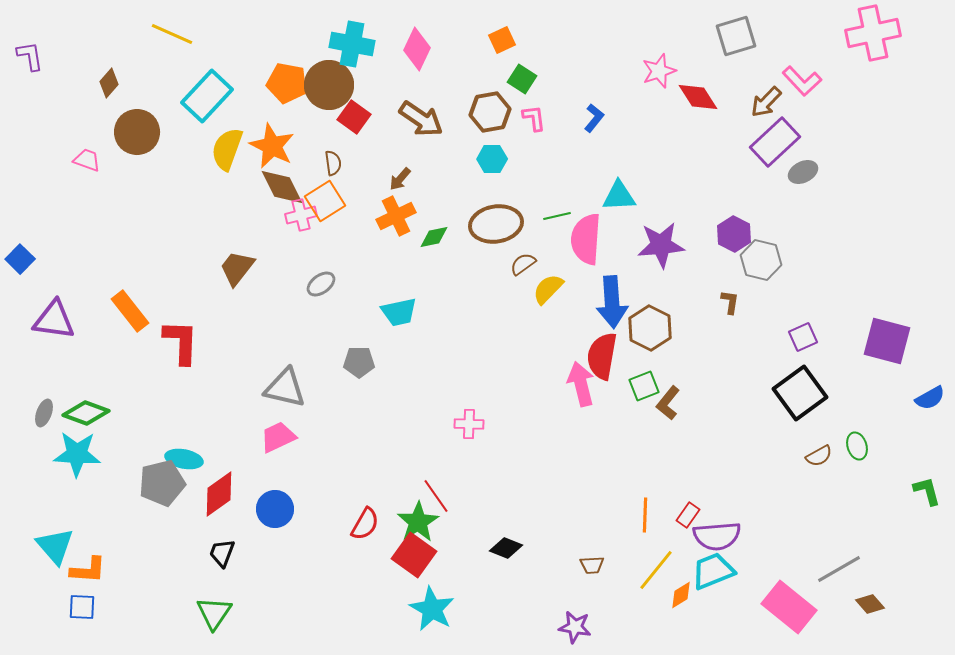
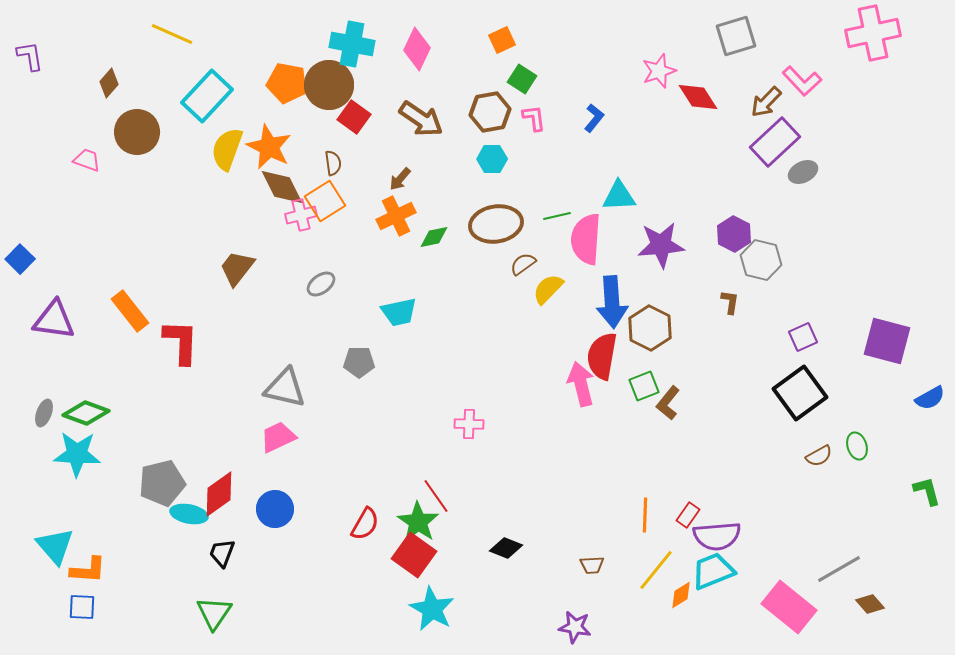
orange star at (272, 146): moved 3 px left, 1 px down
cyan ellipse at (184, 459): moved 5 px right, 55 px down
green star at (418, 522): rotated 6 degrees counterclockwise
